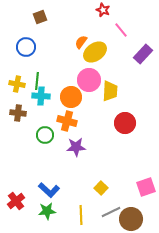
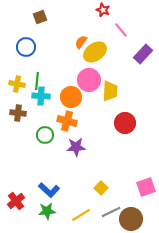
yellow line: rotated 60 degrees clockwise
